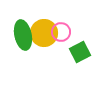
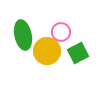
yellow circle: moved 3 px right, 18 px down
green square: moved 2 px left, 1 px down
